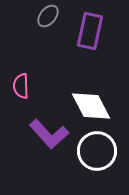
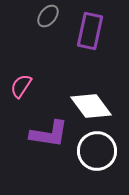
pink semicircle: rotated 35 degrees clockwise
white diamond: rotated 9 degrees counterclockwise
purple L-shape: rotated 39 degrees counterclockwise
